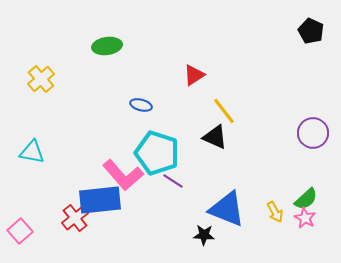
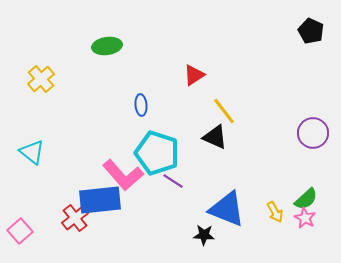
blue ellipse: rotated 70 degrees clockwise
cyan triangle: rotated 28 degrees clockwise
